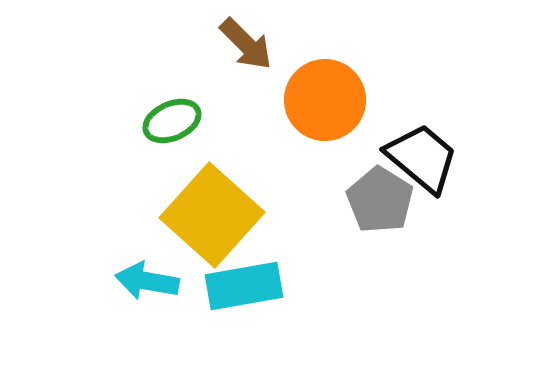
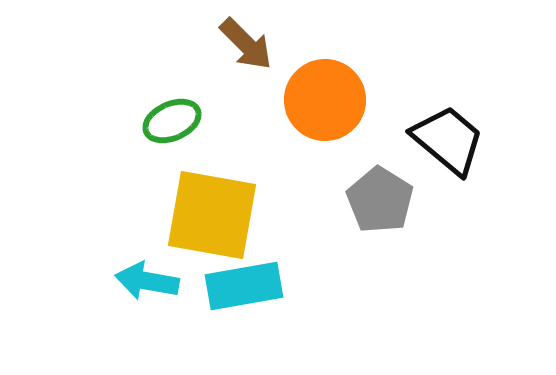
black trapezoid: moved 26 px right, 18 px up
yellow square: rotated 32 degrees counterclockwise
